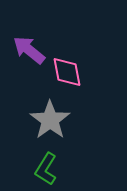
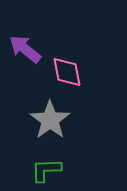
purple arrow: moved 4 px left, 1 px up
green L-shape: moved 1 px down; rotated 56 degrees clockwise
